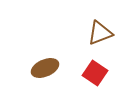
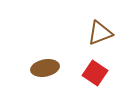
brown ellipse: rotated 12 degrees clockwise
